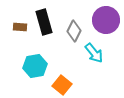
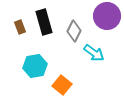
purple circle: moved 1 px right, 4 px up
brown rectangle: rotated 64 degrees clockwise
cyan arrow: rotated 15 degrees counterclockwise
